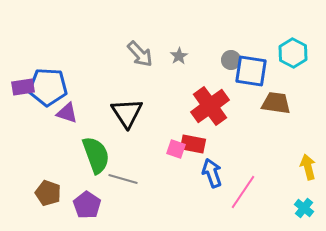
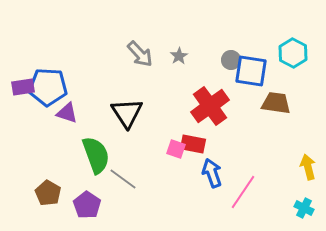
gray line: rotated 20 degrees clockwise
brown pentagon: rotated 10 degrees clockwise
cyan cross: rotated 12 degrees counterclockwise
